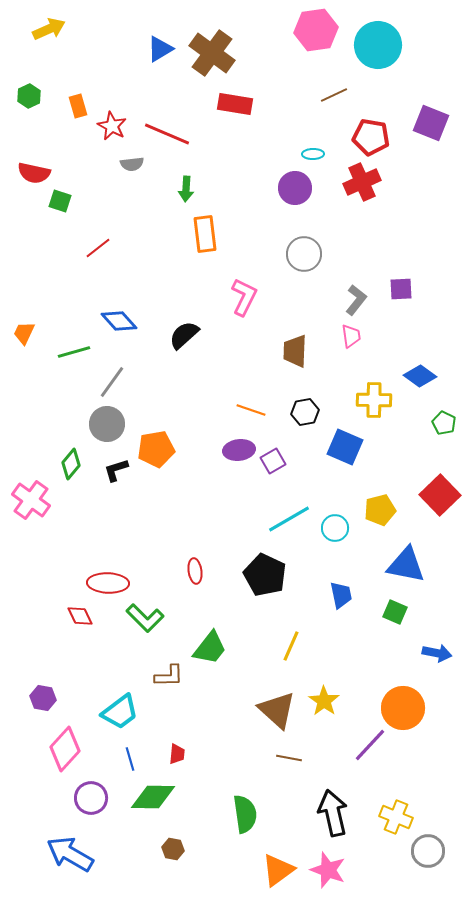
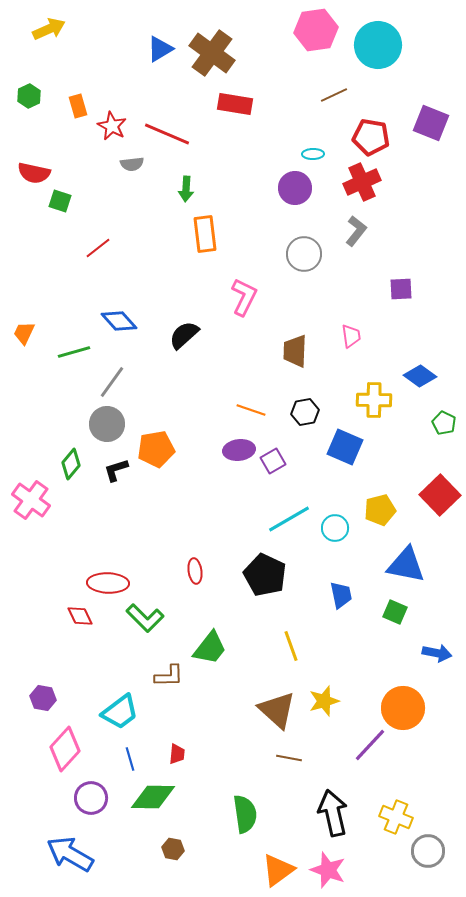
gray L-shape at (356, 300): moved 69 px up
yellow line at (291, 646): rotated 44 degrees counterclockwise
yellow star at (324, 701): rotated 20 degrees clockwise
